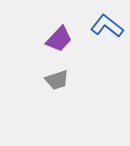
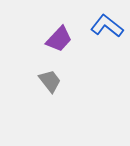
gray trapezoid: moved 7 px left, 1 px down; rotated 110 degrees counterclockwise
